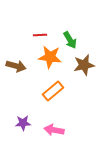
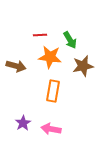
brown star: moved 1 px left, 1 px down
orange rectangle: rotated 40 degrees counterclockwise
purple star: rotated 28 degrees counterclockwise
pink arrow: moved 3 px left, 1 px up
